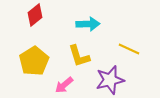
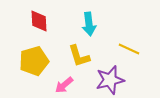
red diamond: moved 4 px right, 6 px down; rotated 55 degrees counterclockwise
cyan arrow: moved 1 px right; rotated 85 degrees clockwise
yellow pentagon: rotated 16 degrees clockwise
